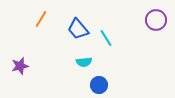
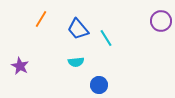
purple circle: moved 5 px right, 1 px down
cyan semicircle: moved 8 px left
purple star: rotated 30 degrees counterclockwise
